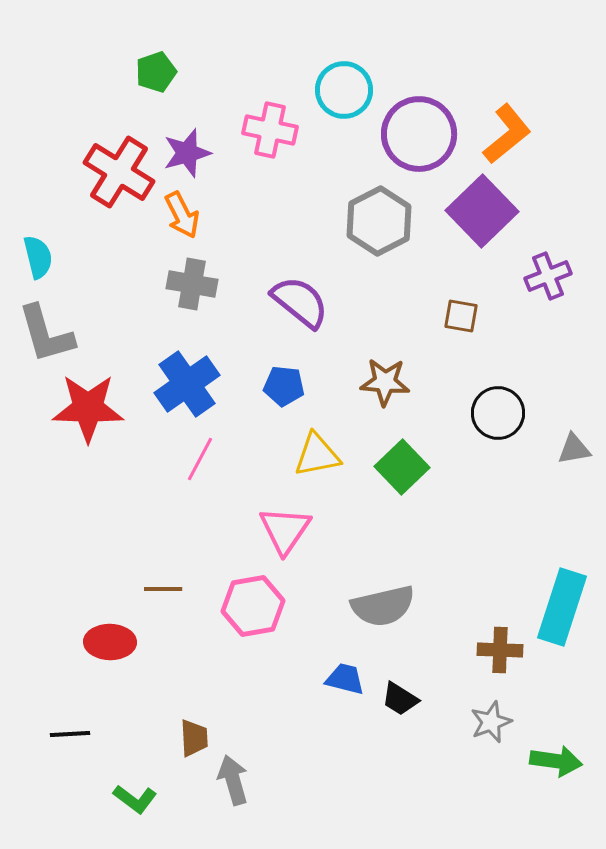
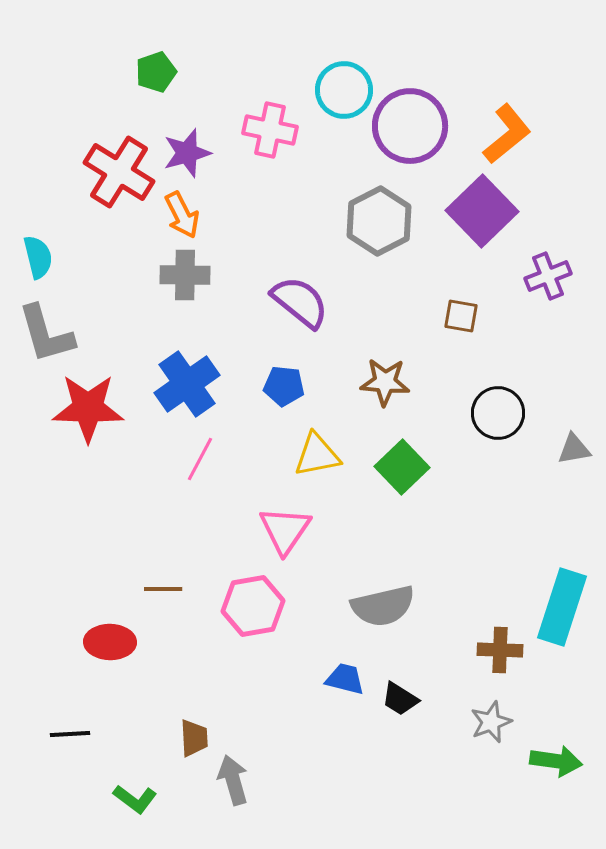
purple circle: moved 9 px left, 8 px up
gray cross: moved 7 px left, 9 px up; rotated 9 degrees counterclockwise
